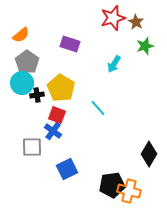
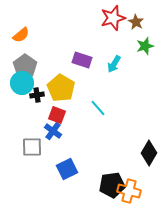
purple rectangle: moved 12 px right, 16 px down
gray pentagon: moved 2 px left, 4 px down
black diamond: moved 1 px up
